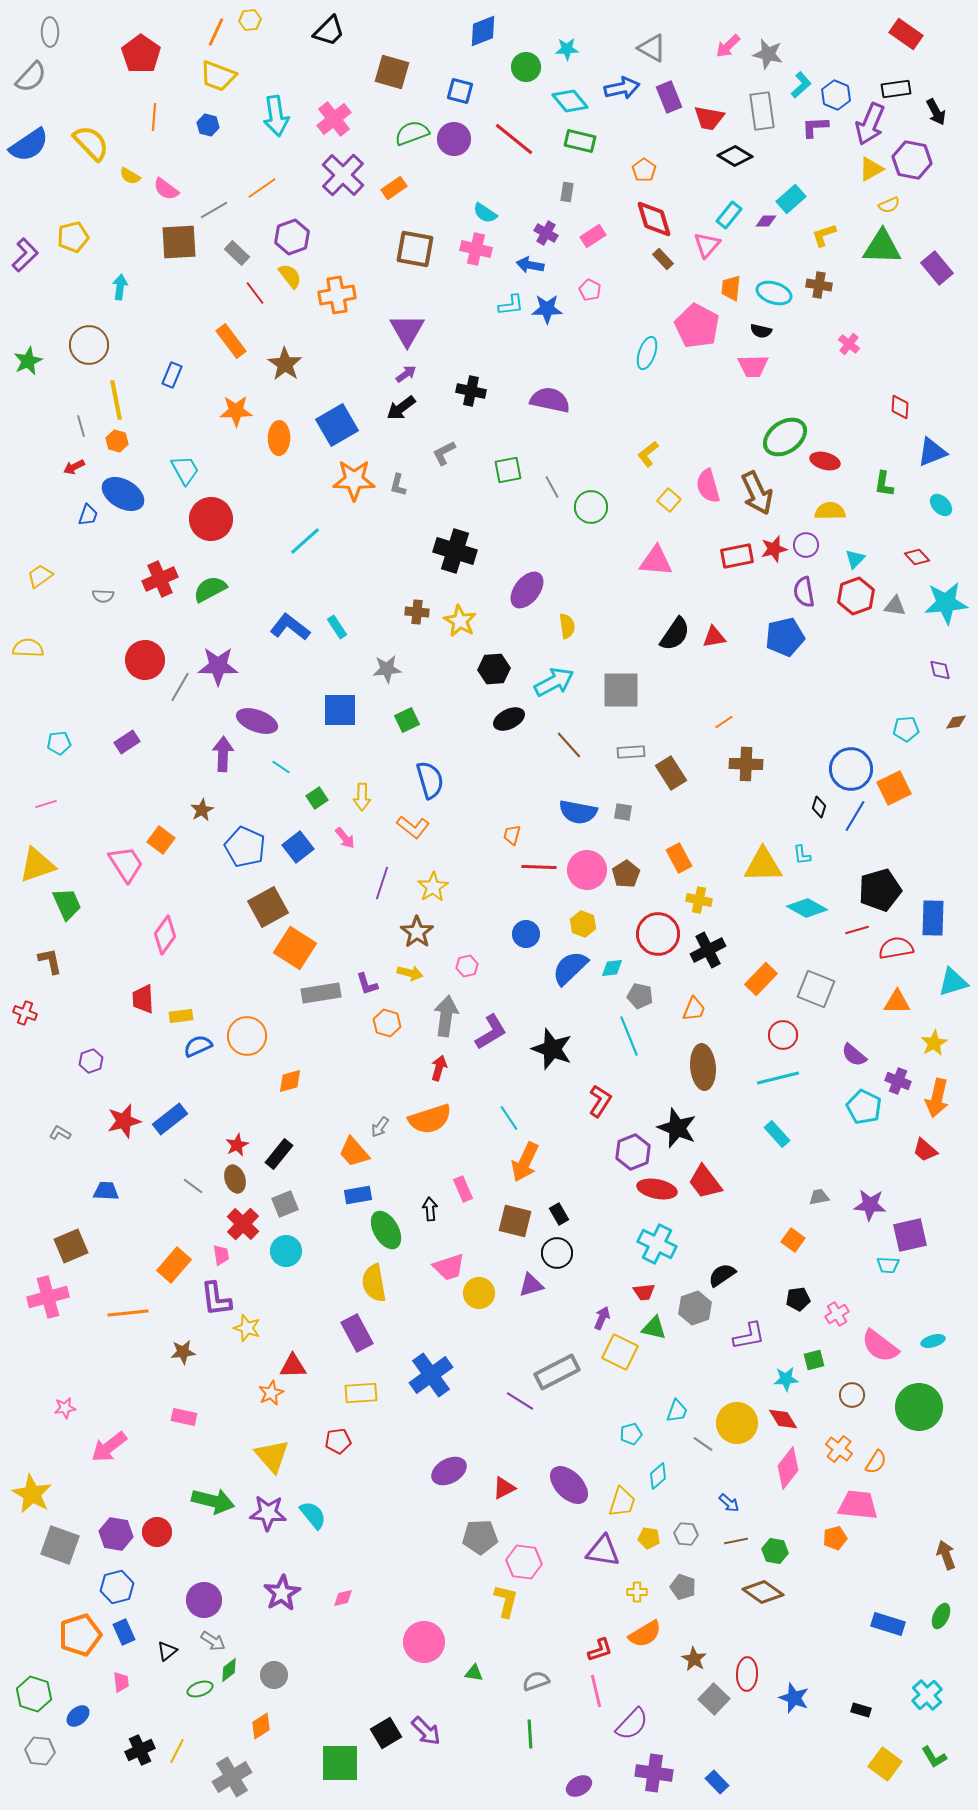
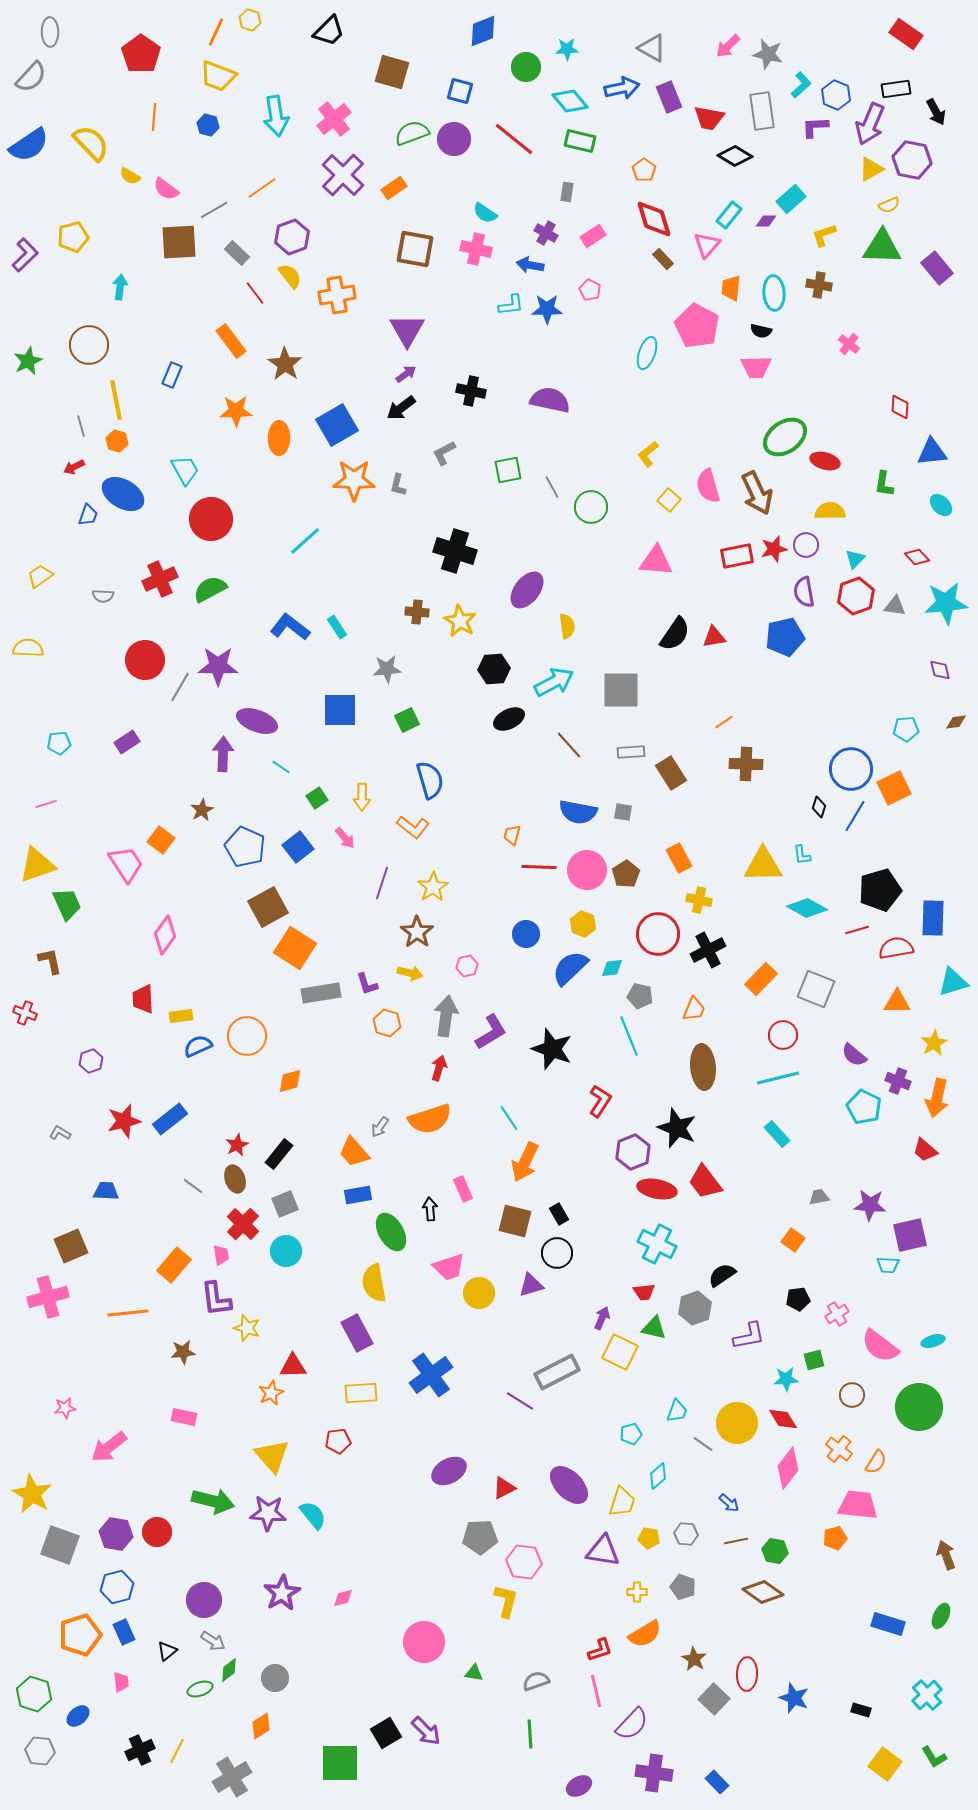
yellow hexagon at (250, 20): rotated 25 degrees clockwise
cyan ellipse at (774, 293): rotated 68 degrees clockwise
pink trapezoid at (753, 366): moved 3 px right, 1 px down
blue triangle at (932, 452): rotated 16 degrees clockwise
green ellipse at (386, 1230): moved 5 px right, 2 px down
gray circle at (274, 1675): moved 1 px right, 3 px down
